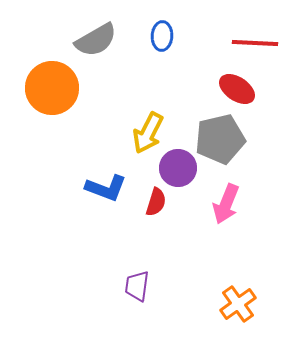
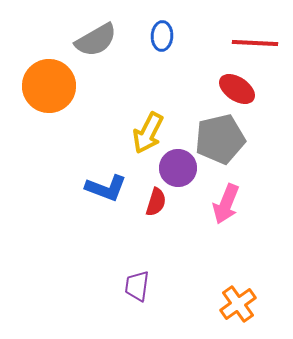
orange circle: moved 3 px left, 2 px up
